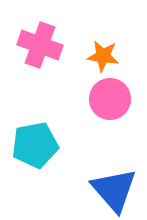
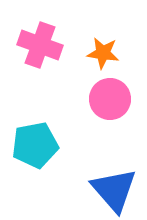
orange star: moved 3 px up
